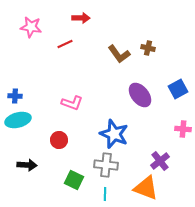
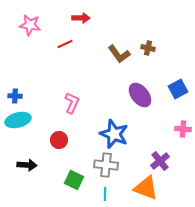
pink star: moved 1 px left, 2 px up
pink L-shape: rotated 85 degrees counterclockwise
